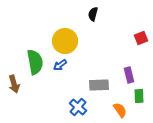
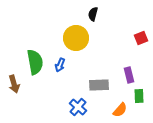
yellow circle: moved 11 px right, 3 px up
blue arrow: rotated 32 degrees counterclockwise
orange semicircle: rotated 77 degrees clockwise
